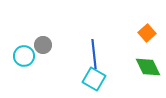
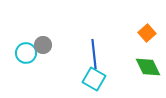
cyan circle: moved 2 px right, 3 px up
